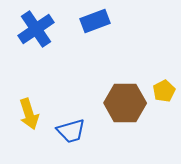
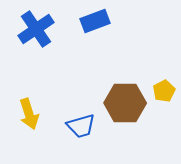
blue trapezoid: moved 10 px right, 5 px up
